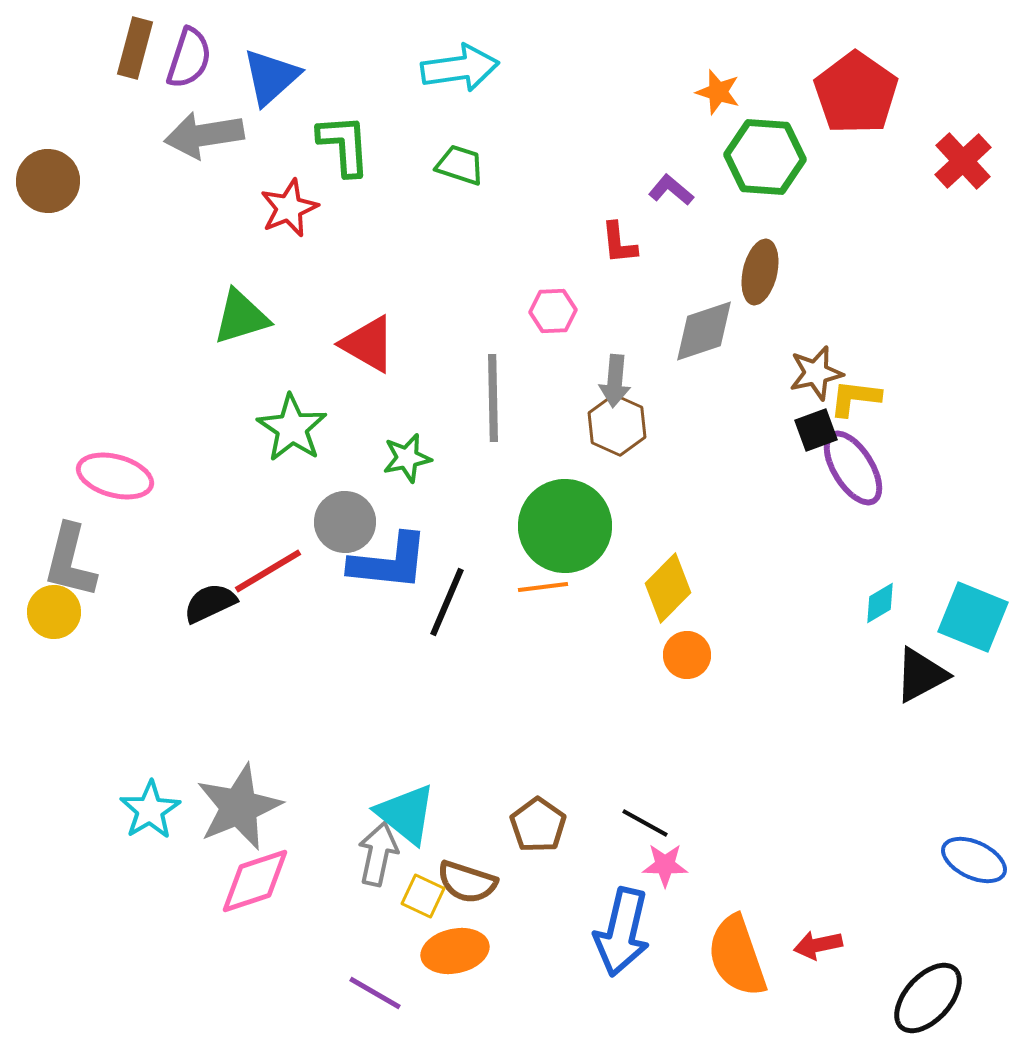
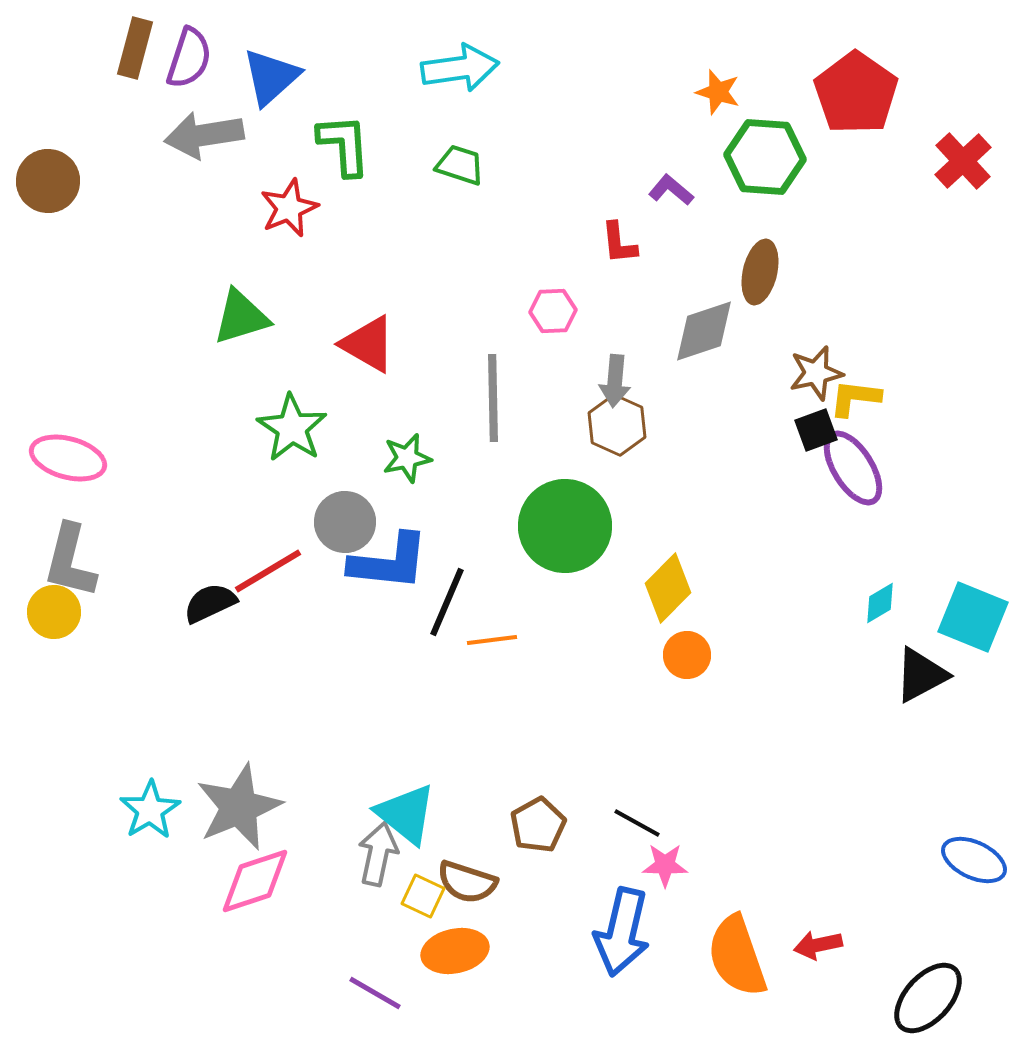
pink ellipse at (115, 476): moved 47 px left, 18 px up
orange line at (543, 587): moved 51 px left, 53 px down
black line at (645, 823): moved 8 px left
brown pentagon at (538, 825): rotated 8 degrees clockwise
